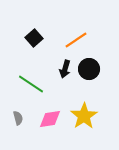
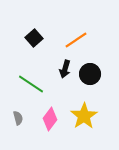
black circle: moved 1 px right, 5 px down
pink diamond: rotated 45 degrees counterclockwise
